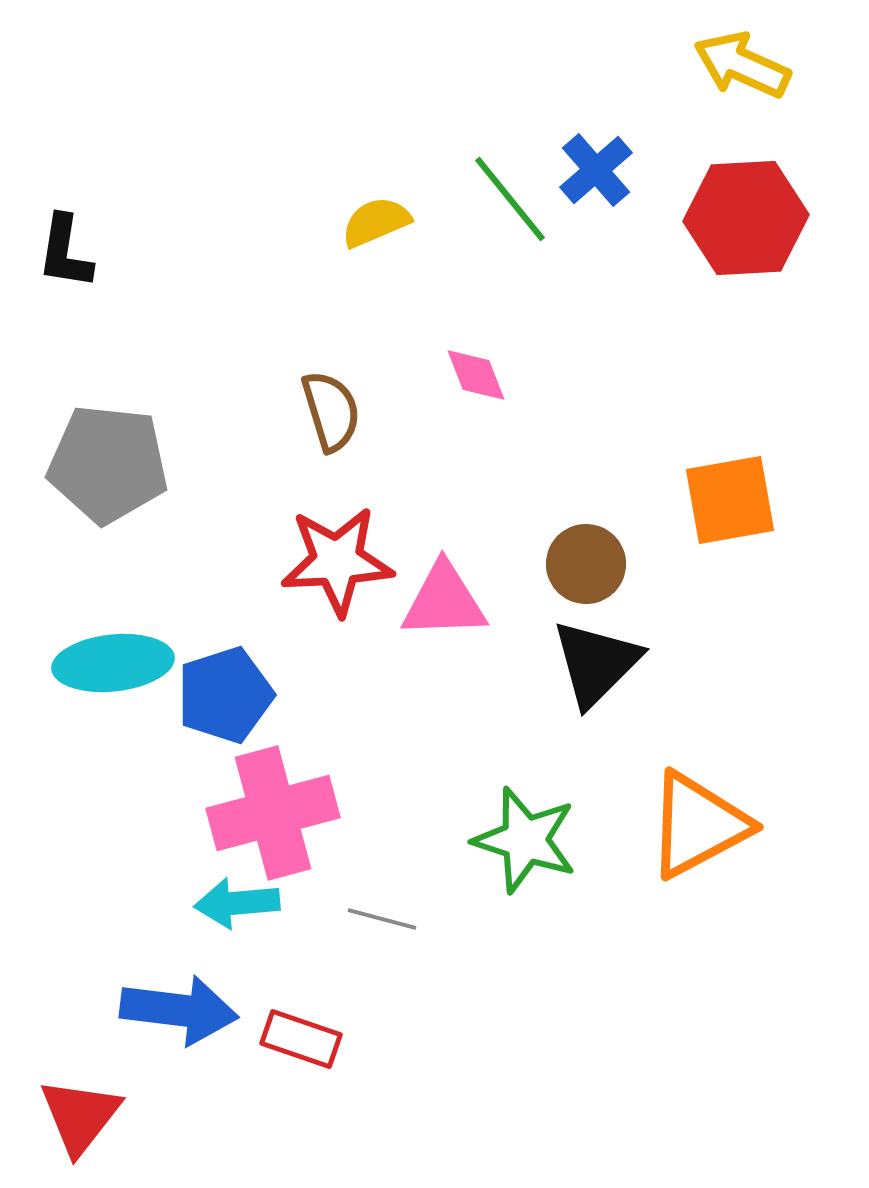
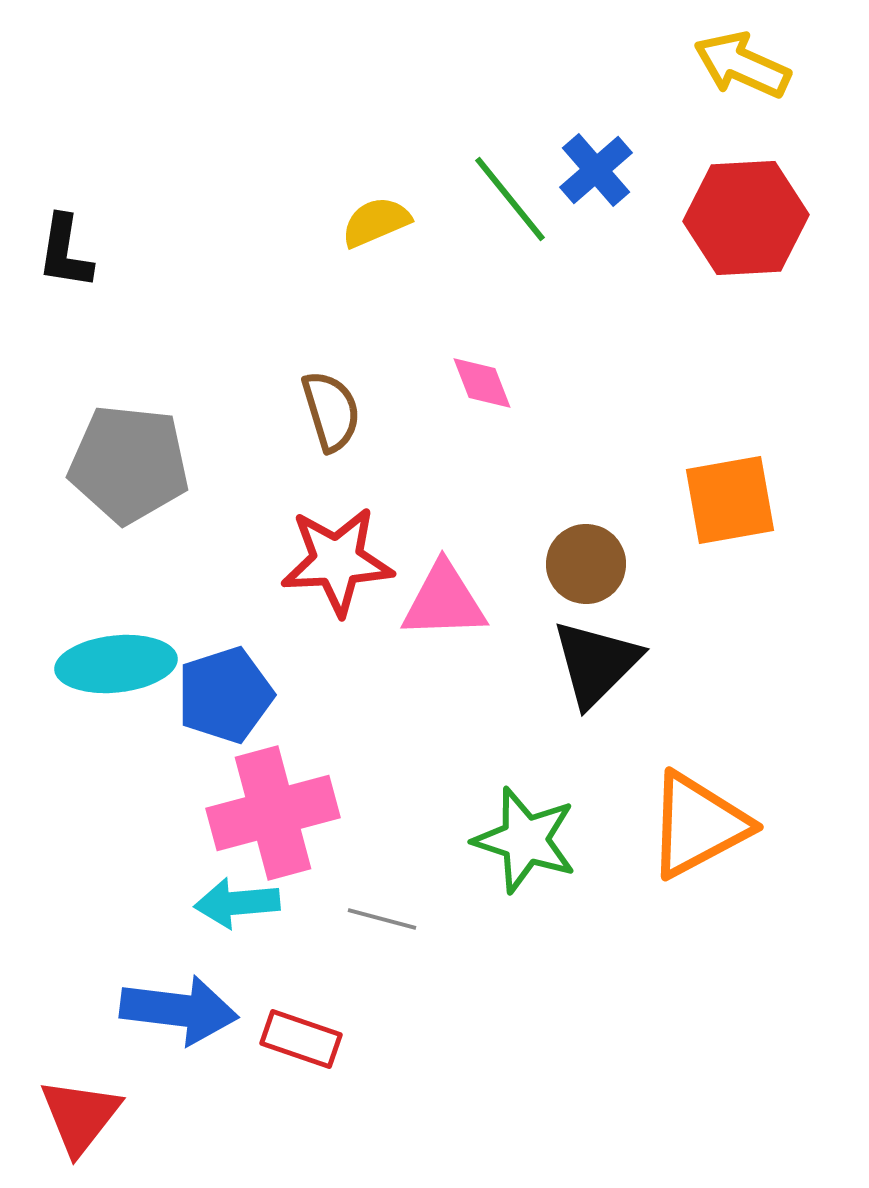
pink diamond: moved 6 px right, 8 px down
gray pentagon: moved 21 px right
cyan ellipse: moved 3 px right, 1 px down
